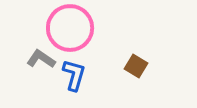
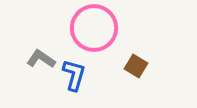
pink circle: moved 24 px right
